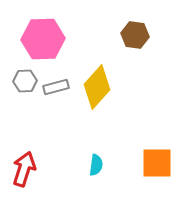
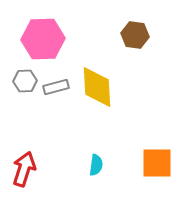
yellow diamond: rotated 45 degrees counterclockwise
